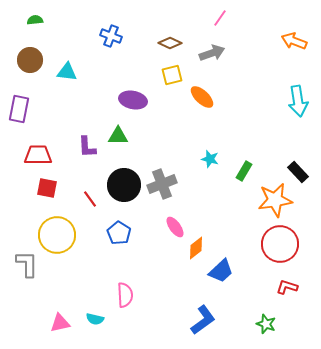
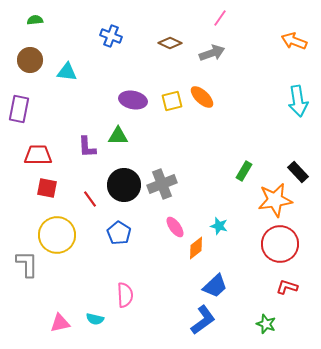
yellow square: moved 26 px down
cyan star: moved 9 px right, 67 px down
blue trapezoid: moved 6 px left, 15 px down
